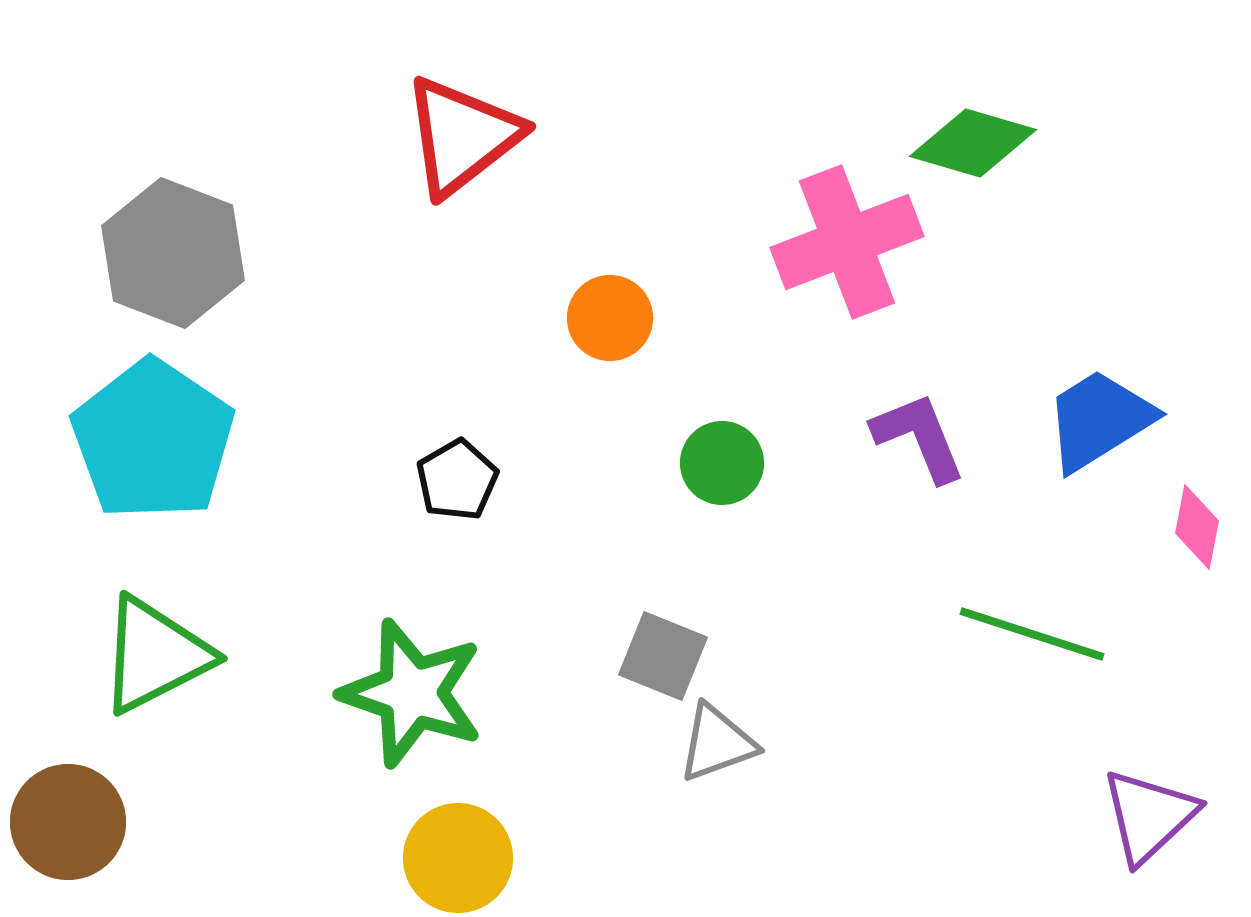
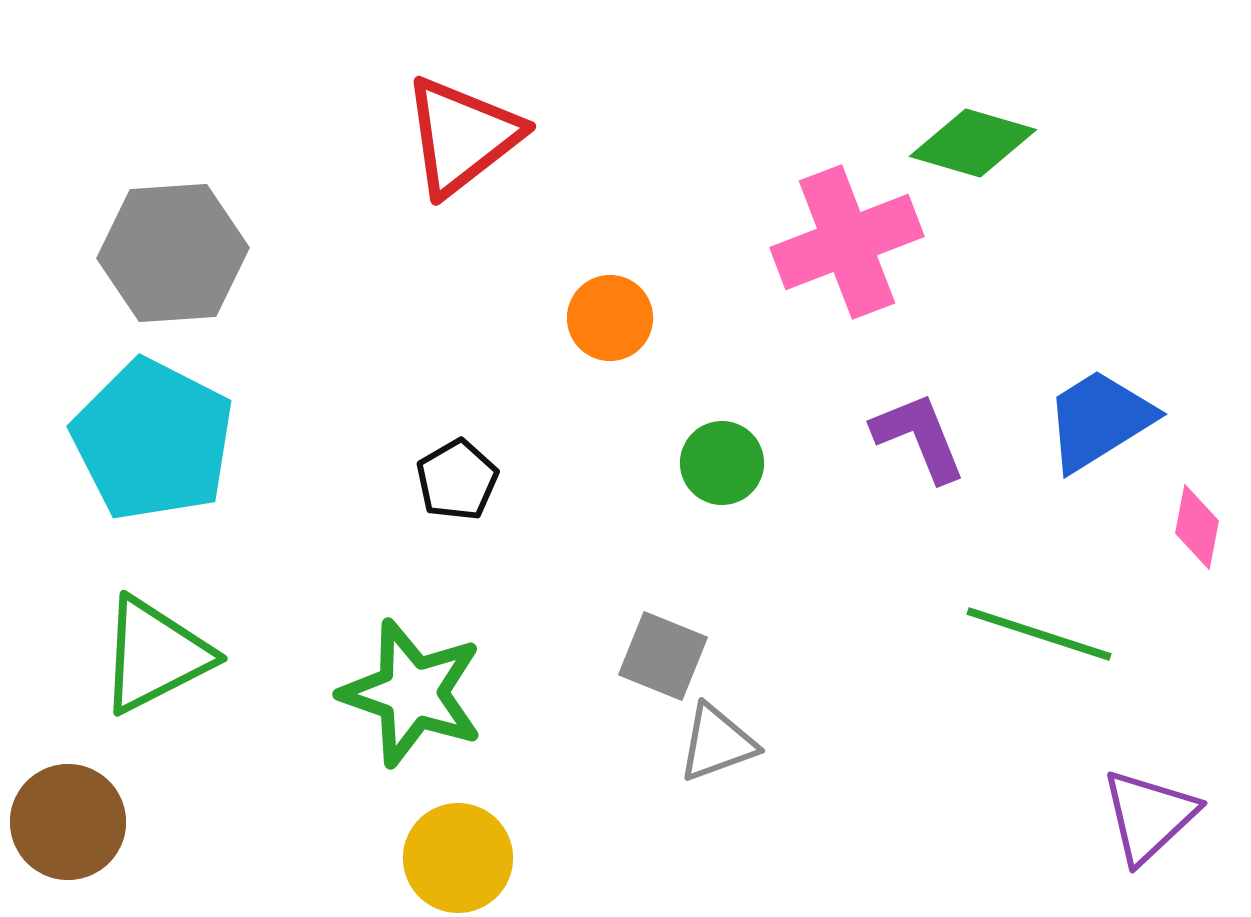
gray hexagon: rotated 25 degrees counterclockwise
cyan pentagon: rotated 7 degrees counterclockwise
green line: moved 7 px right
